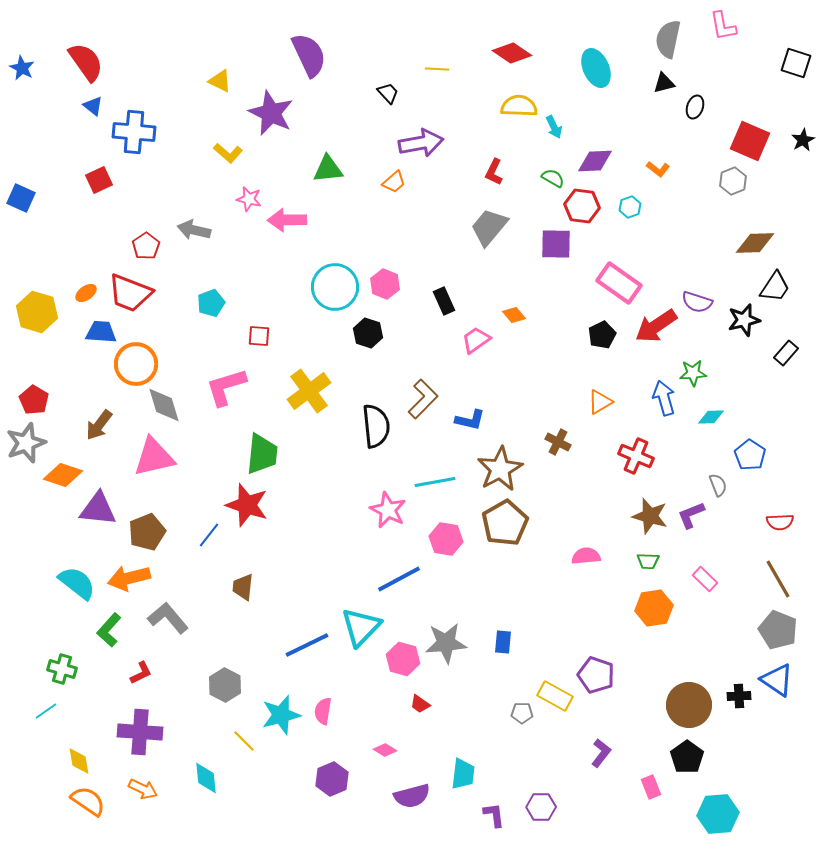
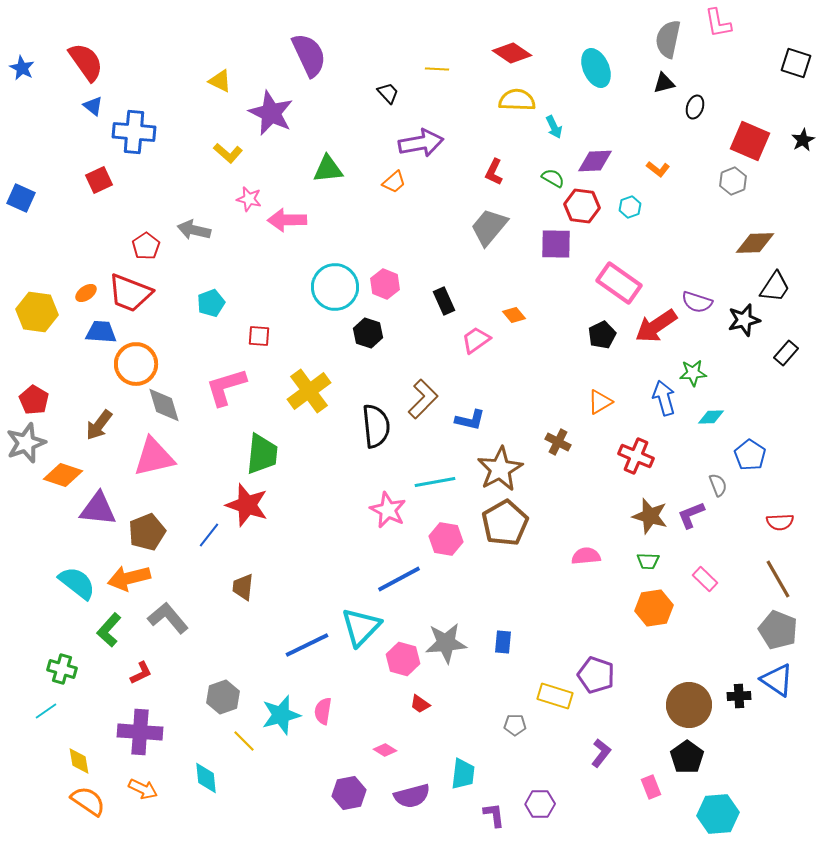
pink L-shape at (723, 26): moved 5 px left, 3 px up
yellow semicircle at (519, 106): moved 2 px left, 6 px up
yellow hexagon at (37, 312): rotated 9 degrees counterclockwise
gray hexagon at (225, 685): moved 2 px left, 12 px down; rotated 12 degrees clockwise
yellow rectangle at (555, 696): rotated 12 degrees counterclockwise
gray pentagon at (522, 713): moved 7 px left, 12 px down
purple hexagon at (332, 779): moved 17 px right, 14 px down; rotated 12 degrees clockwise
purple hexagon at (541, 807): moved 1 px left, 3 px up
